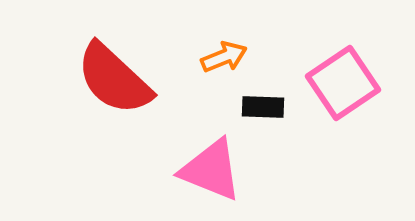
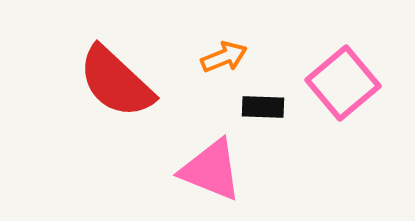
red semicircle: moved 2 px right, 3 px down
pink square: rotated 6 degrees counterclockwise
